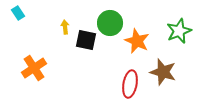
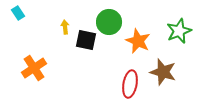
green circle: moved 1 px left, 1 px up
orange star: moved 1 px right
